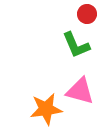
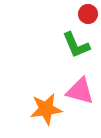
red circle: moved 1 px right
